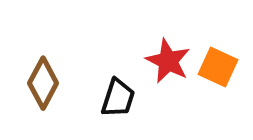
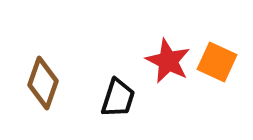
orange square: moved 1 px left, 5 px up
brown diamond: rotated 9 degrees counterclockwise
